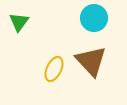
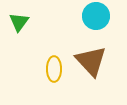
cyan circle: moved 2 px right, 2 px up
yellow ellipse: rotated 25 degrees counterclockwise
